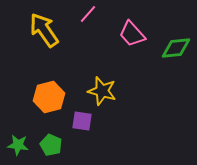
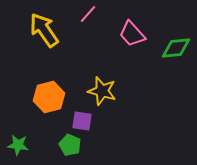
green pentagon: moved 19 px right
